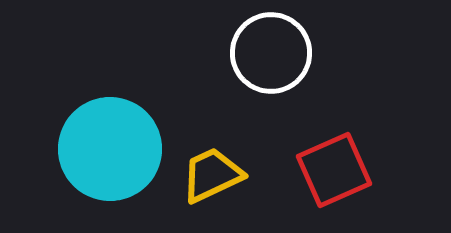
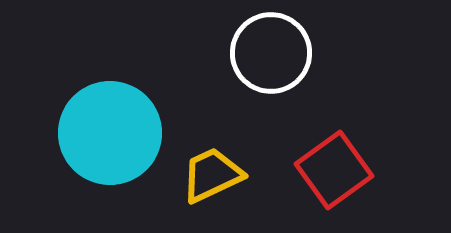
cyan circle: moved 16 px up
red square: rotated 12 degrees counterclockwise
